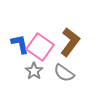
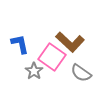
brown L-shape: rotated 96 degrees clockwise
pink square: moved 12 px right, 10 px down
gray semicircle: moved 17 px right
